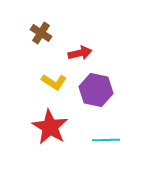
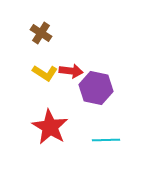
red arrow: moved 9 px left, 18 px down; rotated 20 degrees clockwise
yellow L-shape: moved 9 px left, 9 px up
purple hexagon: moved 2 px up
